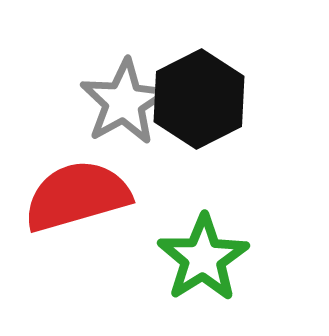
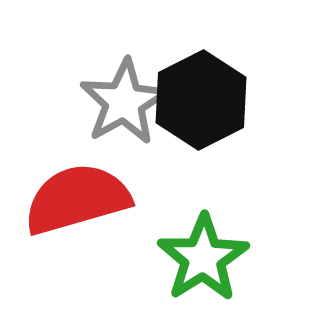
black hexagon: moved 2 px right, 1 px down
red semicircle: moved 3 px down
